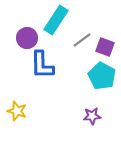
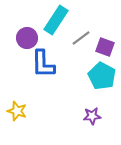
gray line: moved 1 px left, 2 px up
blue L-shape: moved 1 px right, 1 px up
